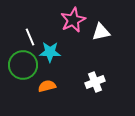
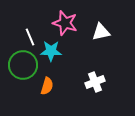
pink star: moved 8 px left, 3 px down; rotated 30 degrees counterclockwise
cyan star: moved 1 px right, 1 px up
orange semicircle: rotated 120 degrees clockwise
